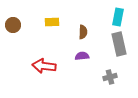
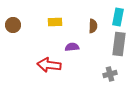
yellow rectangle: moved 3 px right
brown semicircle: moved 10 px right, 6 px up
gray rectangle: rotated 20 degrees clockwise
purple semicircle: moved 10 px left, 9 px up
red arrow: moved 5 px right, 1 px up
gray cross: moved 3 px up
